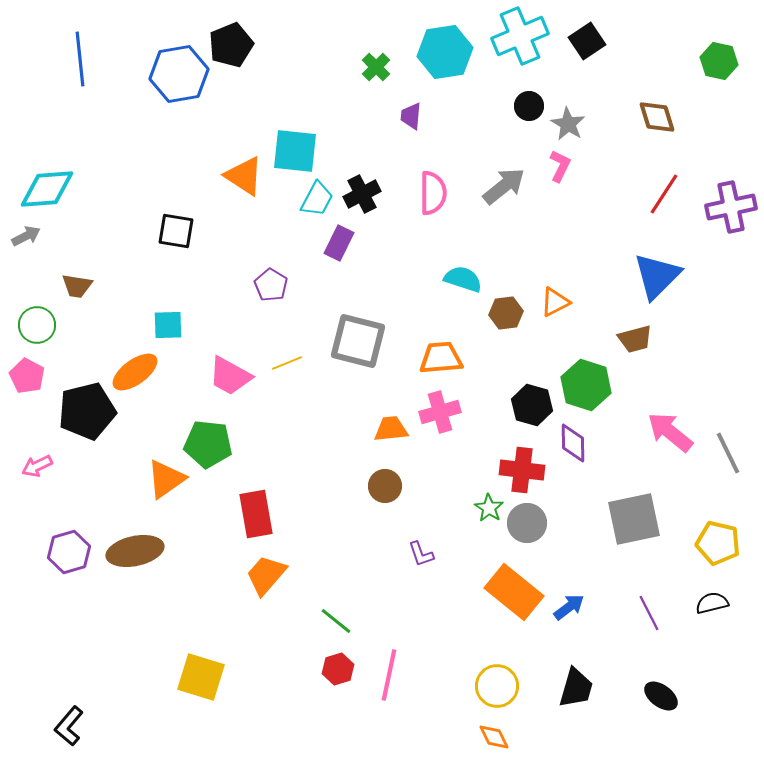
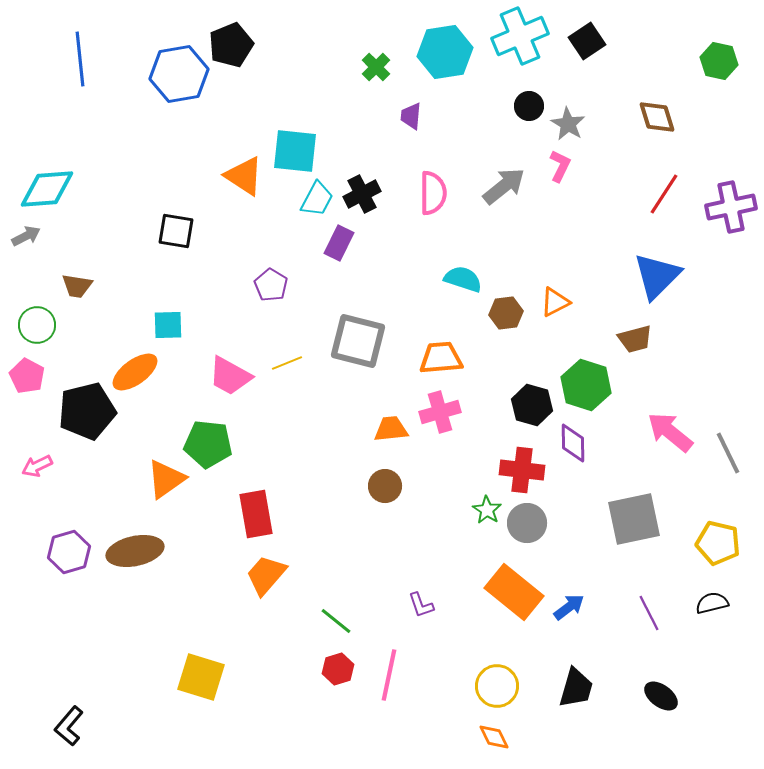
green star at (489, 508): moved 2 px left, 2 px down
purple L-shape at (421, 554): moved 51 px down
